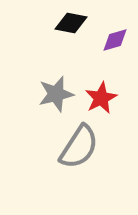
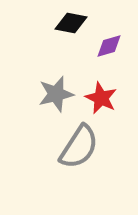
purple diamond: moved 6 px left, 6 px down
red star: rotated 20 degrees counterclockwise
